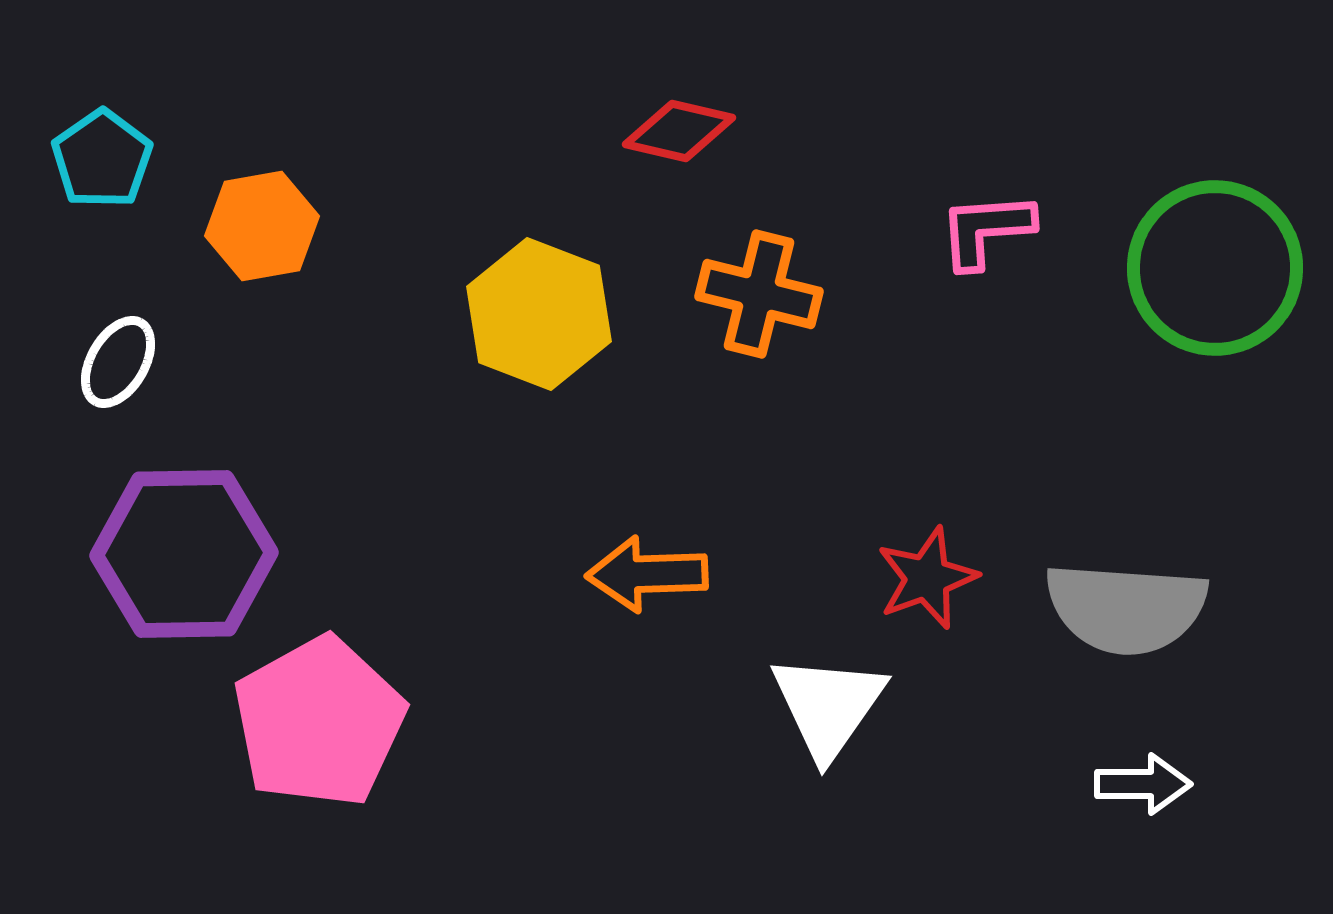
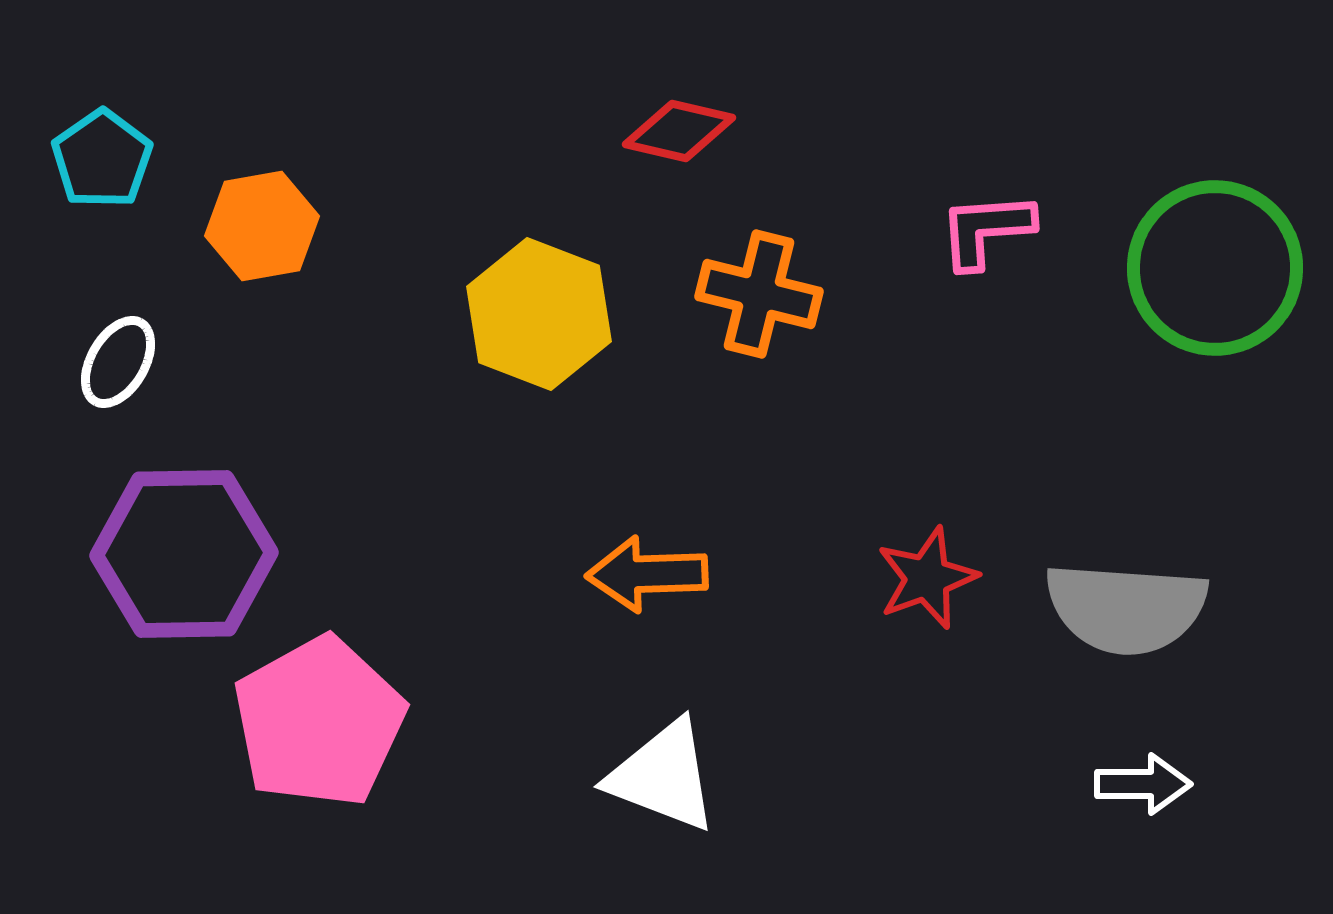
white triangle: moved 165 px left, 70 px down; rotated 44 degrees counterclockwise
